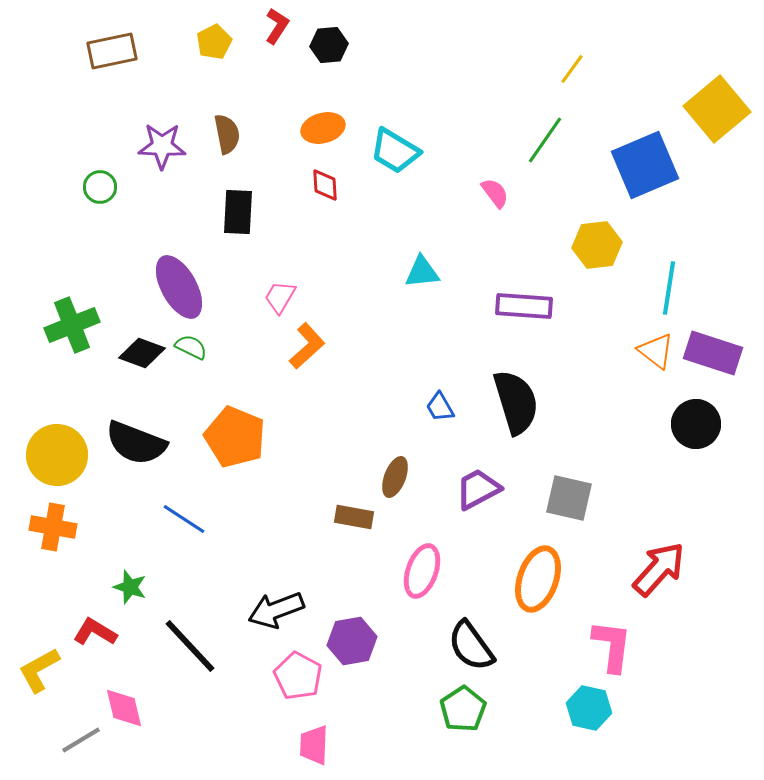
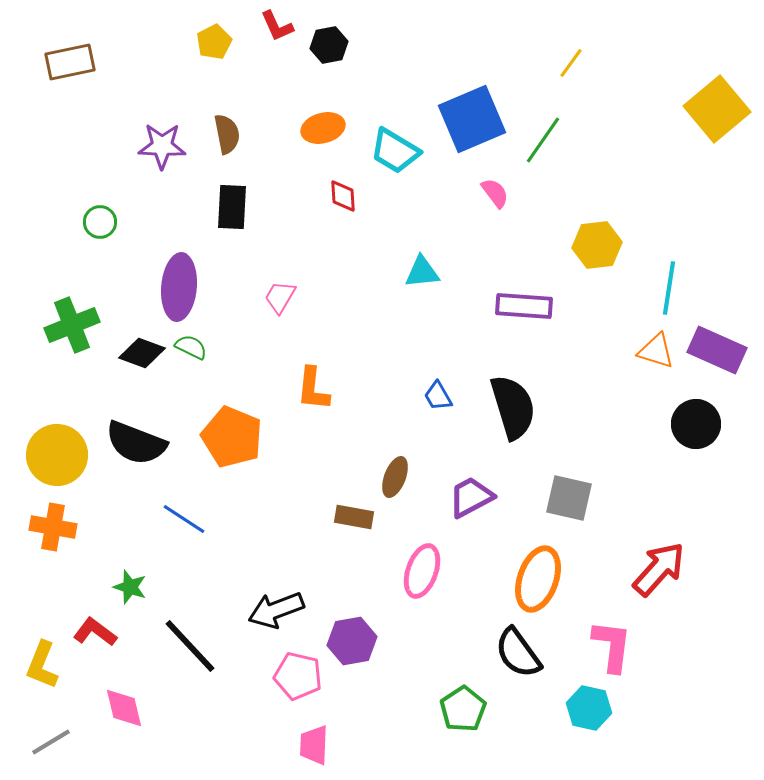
red L-shape at (277, 26): rotated 123 degrees clockwise
black hexagon at (329, 45): rotated 6 degrees counterclockwise
brown rectangle at (112, 51): moved 42 px left, 11 px down
yellow line at (572, 69): moved 1 px left, 6 px up
green line at (545, 140): moved 2 px left
blue square at (645, 165): moved 173 px left, 46 px up
red diamond at (325, 185): moved 18 px right, 11 px down
green circle at (100, 187): moved 35 px down
black rectangle at (238, 212): moved 6 px left, 5 px up
purple ellipse at (179, 287): rotated 34 degrees clockwise
orange L-shape at (307, 346): moved 6 px right, 43 px down; rotated 138 degrees clockwise
orange triangle at (656, 351): rotated 21 degrees counterclockwise
purple rectangle at (713, 353): moved 4 px right, 3 px up; rotated 6 degrees clockwise
black semicircle at (516, 402): moved 3 px left, 5 px down
blue trapezoid at (440, 407): moved 2 px left, 11 px up
orange pentagon at (235, 437): moved 3 px left
purple trapezoid at (478, 489): moved 7 px left, 8 px down
red L-shape at (95, 632): rotated 6 degrees clockwise
black semicircle at (471, 646): moved 47 px right, 7 px down
yellow L-shape at (39, 670): moved 3 px right, 5 px up; rotated 39 degrees counterclockwise
pink pentagon at (298, 676): rotated 15 degrees counterclockwise
gray line at (81, 740): moved 30 px left, 2 px down
